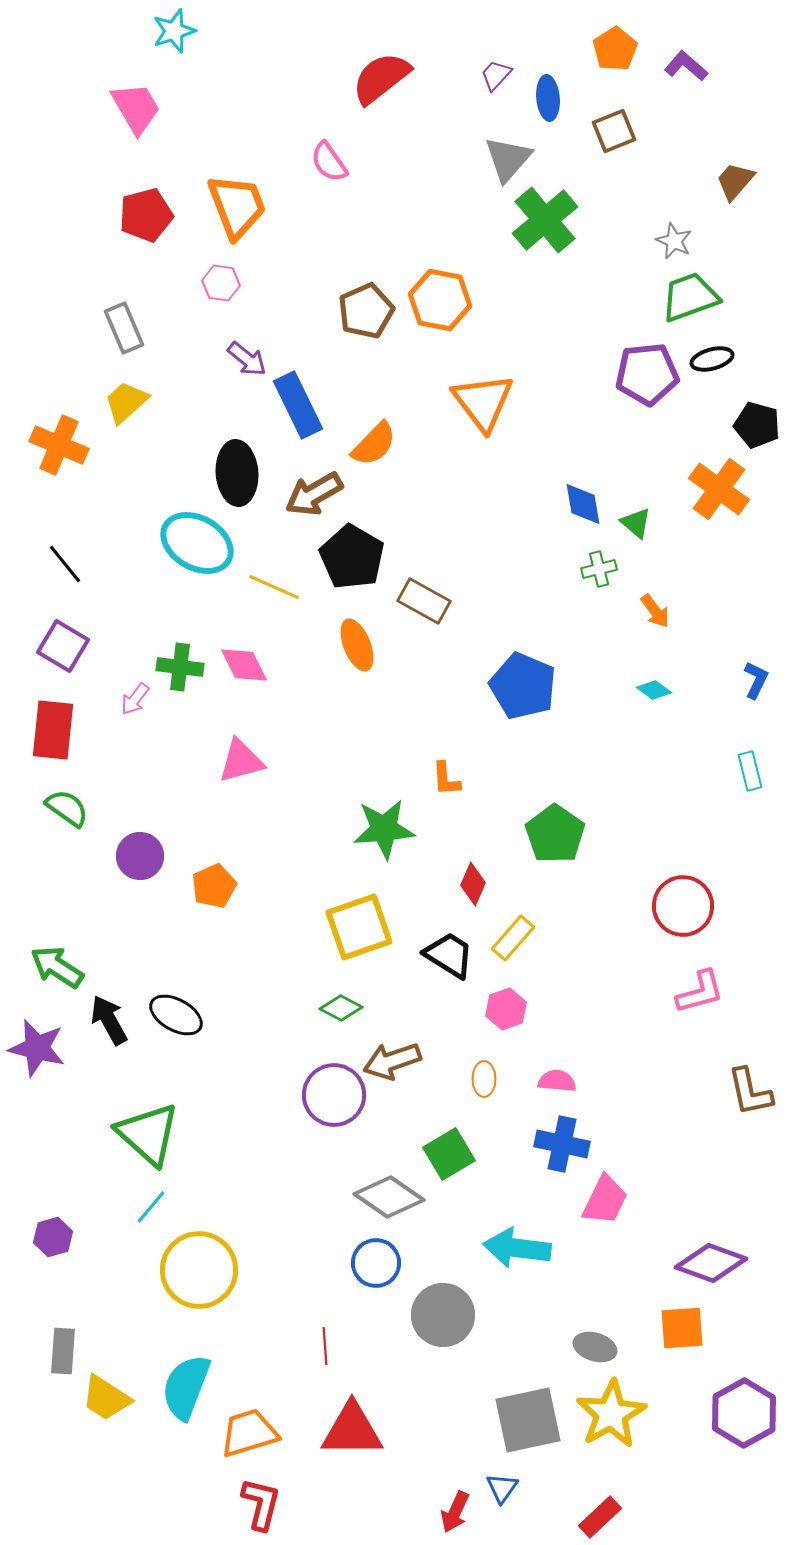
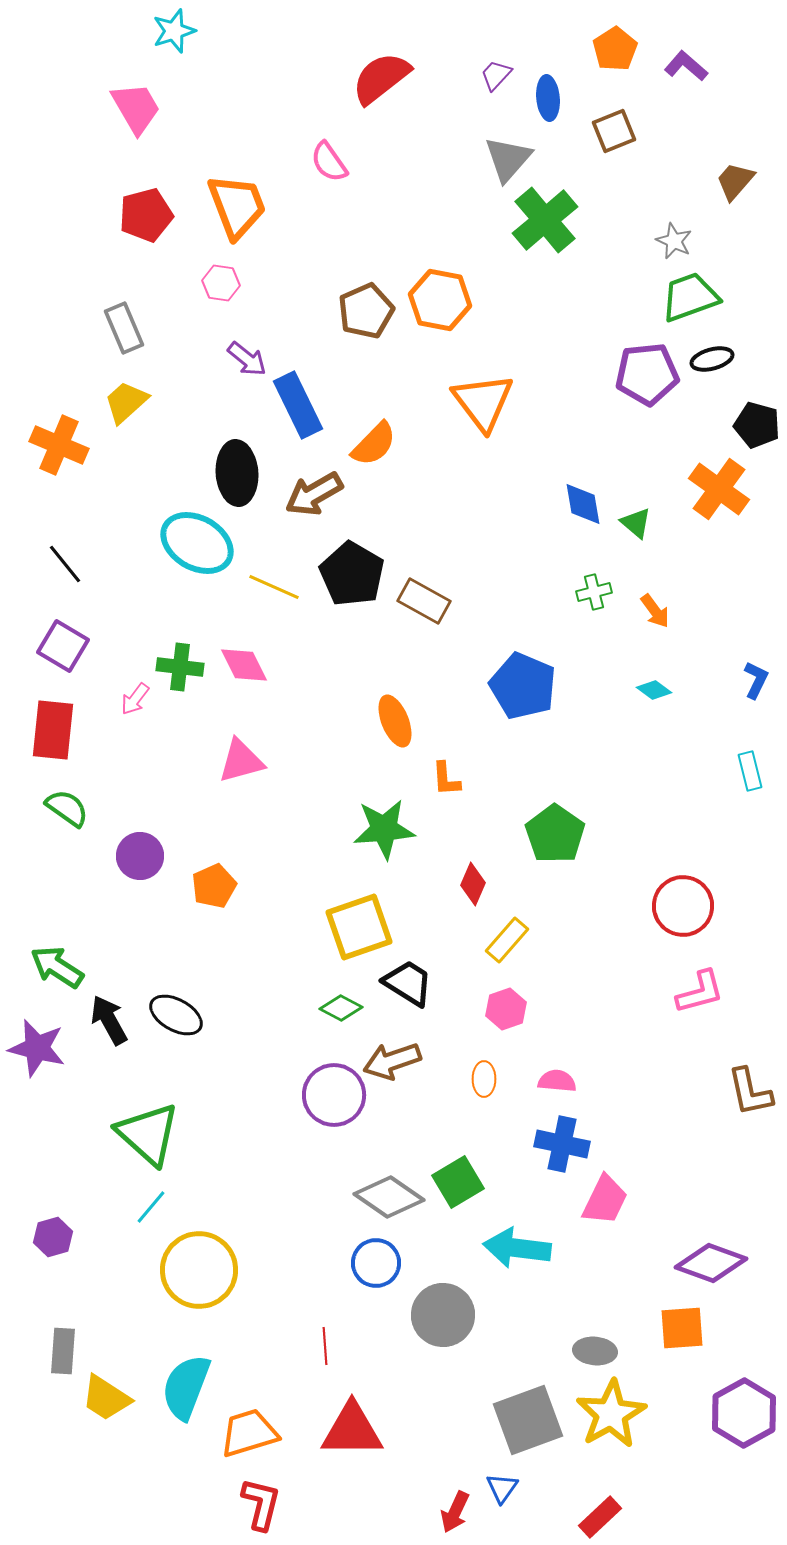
black pentagon at (352, 557): moved 17 px down
green cross at (599, 569): moved 5 px left, 23 px down
orange ellipse at (357, 645): moved 38 px right, 76 px down
yellow rectangle at (513, 938): moved 6 px left, 2 px down
black trapezoid at (449, 955): moved 41 px left, 28 px down
green square at (449, 1154): moved 9 px right, 28 px down
gray ellipse at (595, 1347): moved 4 px down; rotated 12 degrees counterclockwise
gray square at (528, 1420): rotated 8 degrees counterclockwise
